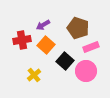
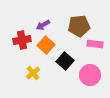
brown pentagon: moved 1 px right, 2 px up; rotated 25 degrees counterclockwise
pink rectangle: moved 4 px right, 3 px up; rotated 28 degrees clockwise
pink circle: moved 4 px right, 4 px down
yellow cross: moved 1 px left, 2 px up
